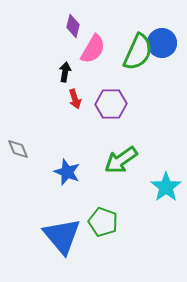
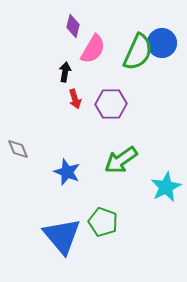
cyan star: rotated 8 degrees clockwise
